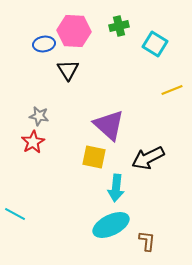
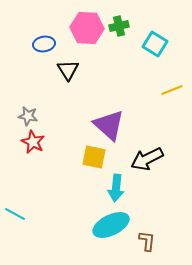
pink hexagon: moved 13 px right, 3 px up
gray star: moved 11 px left
red star: rotated 15 degrees counterclockwise
black arrow: moved 1 px left, 1 px down
